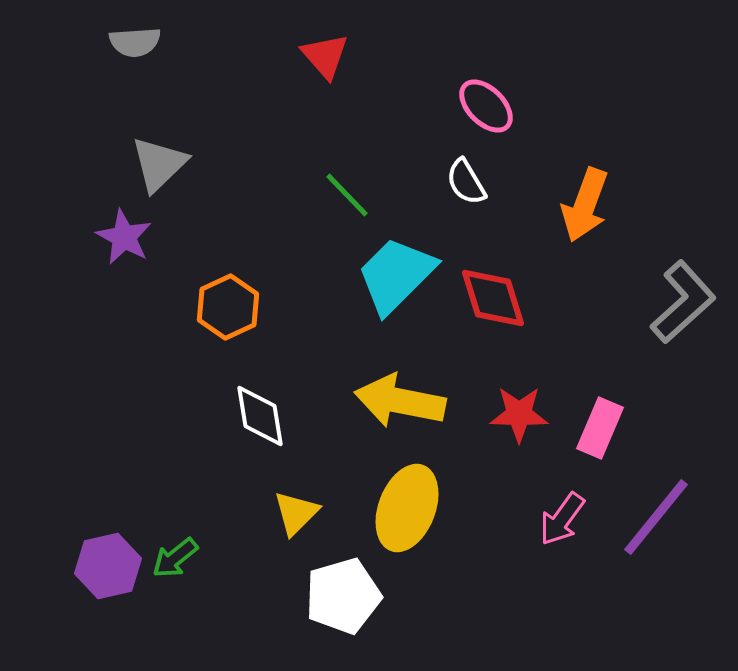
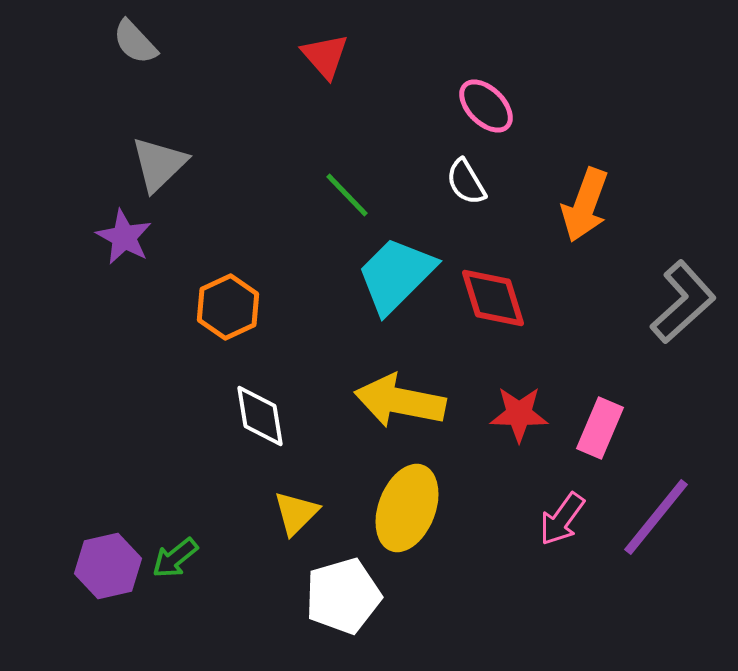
gray semicircle: rotated 51 degrees clockwise
